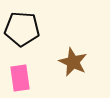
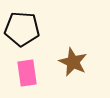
pink rectangle: moved 7 px right, 5 px up
